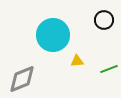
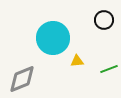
cyan circle: moved 3 px down
